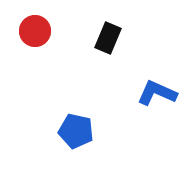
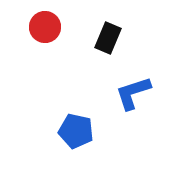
red circle: moved 10 px right, 4 px up
blue L-shape: moved 24 px left; rotated 42 degrees counterclockwise
